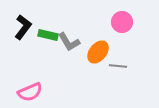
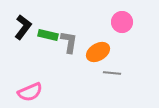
gray L-shape: rotated 140 degrees counterclockwise
orange ellipse: rotated 20 degrees clockwise
gray line: moved 6 px left, 7 px down
